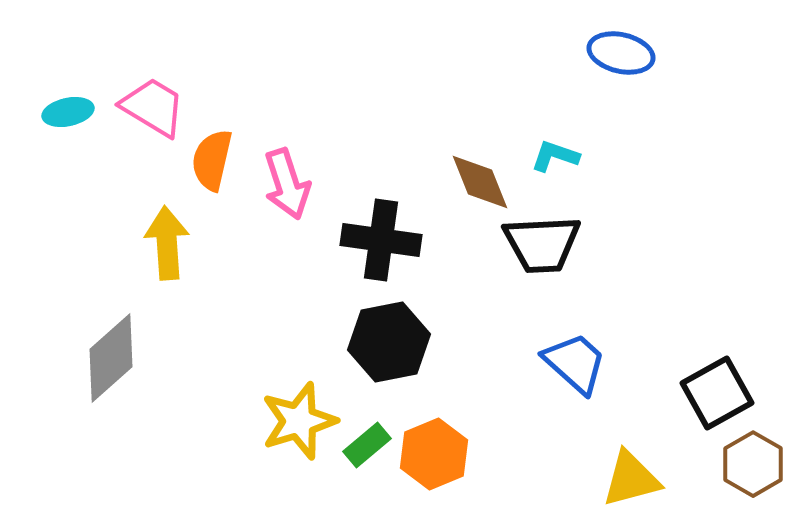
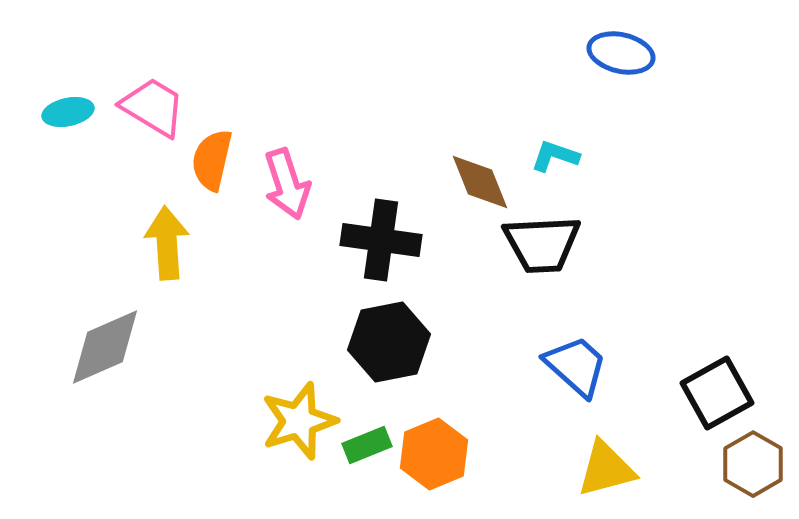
gray diamond: moved 6 px left, 11 px up; rotated 18 degrees clockwise
blue trapezoid: moved 1 px right, 3 px down
green rectangle: rotated 18 degrees clockwise
yellow triangle: moved 25 px left, 10 px up
